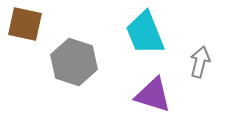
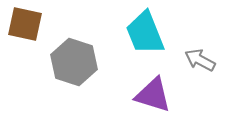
gray arrow: moved 2 px up; rotated 76 degrees counterclockwise
